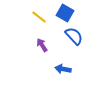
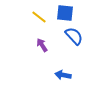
blue square: rotated 24 degrees counterclockwise
blue arrow: moved 6 px down
